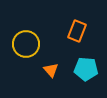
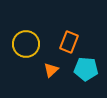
orange rectangle: moved 8 px left, 11 px down
orange triangle: rotated 28 degrees clockwise
